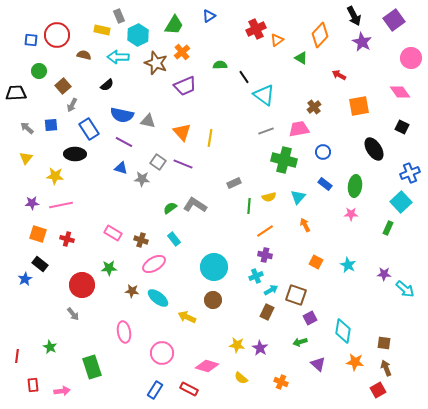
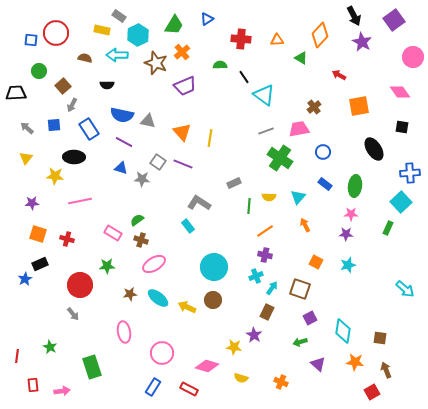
gray rectangle at (119, 16): rotated 32 degrees counterclockwise
blue triangle at (209, 16): moved 2 px left, 3 px down
red cross at (256, 29): moved 15 px left, 10 px down; rotated 30 degrees clockwise
red circle at (57, 35): moved 1 px left, 2 px up
orange triangle at (277, 40): rotated 32 degrees clockwise
brown semicircle at (84, 55): moved 1 px right, 3 px down
cyan arrow at (118, 57): moved 1 px left, 2 px up
pink circle at (411, 58): moved 2 px right, 1 px up
black semicircle at (107, 85): rotated 40 degrees clockwise
blue square at (51, 125): moved 3 px right
black square at (402, 127): rotated 16 degrees counterclockwise
black ellipse at (75, 154): moved 1 px left, 3 px down
green cross at (284, 160): moved 4 px left, 2 px up; rotated 20 degrees clockwise
blue cross at (410, 173): rotated 18 degrees clockwise
yellow semicircle at (269, 197): rotated 16 degrees clockwise
pink line at (61, 205): moved 19 px right, 4 px up
gray L-shape at (195, 205): moved 4 px right, 2 px up
green semicircle at (170, 208): moved 33 px left, 12 px down
cyan rectangle at (174, 239): moved 14 px right, 13 px up
black rectangle at (40, 264): rotated 63 degrees counterclockwise
cyan star at (348, 265): rotated 28 degrees clockwise
green star at (109, 268): moved 2 px left, 2 px up
purple star at (384, 274): moved 38 px left, 40 px up
red circle at (82, 285): moved 2 px left
cyan arrow at (271, 290): moved 1 px right, 2 px up; rotated 24 degrees counterclockwise
brown star at (132, 291): moved 2 px left, 3 px down; rotated 16 degrees counterclockwise
brown square at (296, 295): moved 4 px right, 6 px up
yellow arrow at (187, 317): moved 10 px up
brown square at (384, 343): moved 4 px left, 5 px up
yellow star at (237, 345): moved 3 px left, 2 px down
purple star at (260, 348): moved 6 px left, 13 px up
brown arrow at (386, 368): moved 2 px down
yellow semicircle at (241, 378): rotated 24 degrees counterclockwise
blue rectangle at (155, 390): moved 2 px left, 3 px up
red square at (378, 390): moved 6 px left, 2 px down
